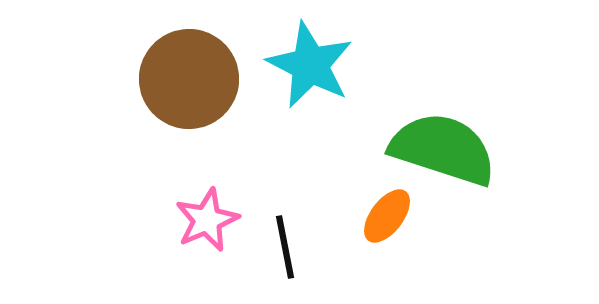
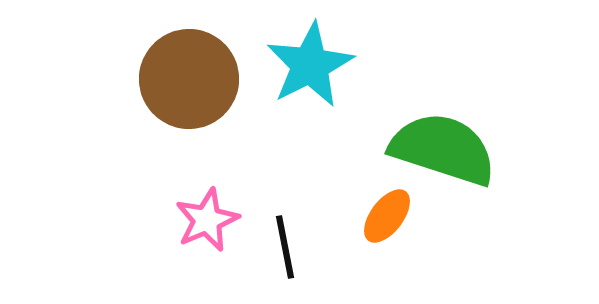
cyan star: rotated 18 degrees clockwise
